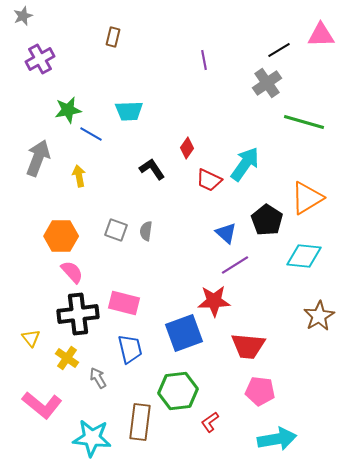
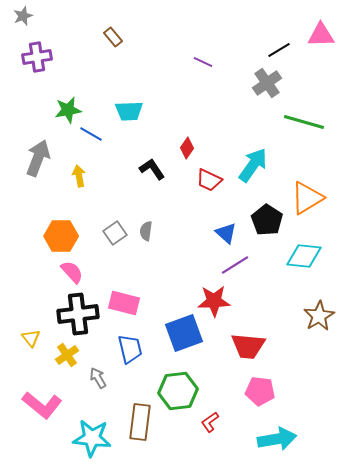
brown rectangle at (113, 37): rotated 54 degrees counterclockwise
purple cross at (40, 59): moved 3 px left, 2 px up; rotated 20 degrees clockwise
purple line at (204, 60): moved 1 px left, 2 px down; rotated 54 degrees counterclockwise
cyan arrow at (245, 164): moved 8 px right, 1 px down
gray square at (116, 230): moved 1 px left, 3 px down; rotated 35 degrees clockwise
yellow cross at (67, 358): moved 3 px up; rotated 20 degrees clockwise
